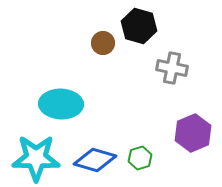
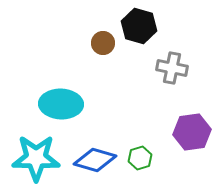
purple hexagon: moved 1 px left, 1 px up; rotated 15 degrees clockwise
